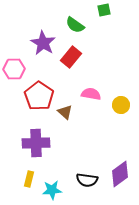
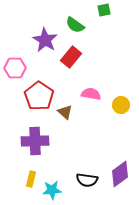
purple star: moved 2 px right, 3 px up
pink hexagon: moved 1 px right, 1 px up
purple cross: moved 1 px left, 2 px up
yellow rectangle: moved 2 px right
